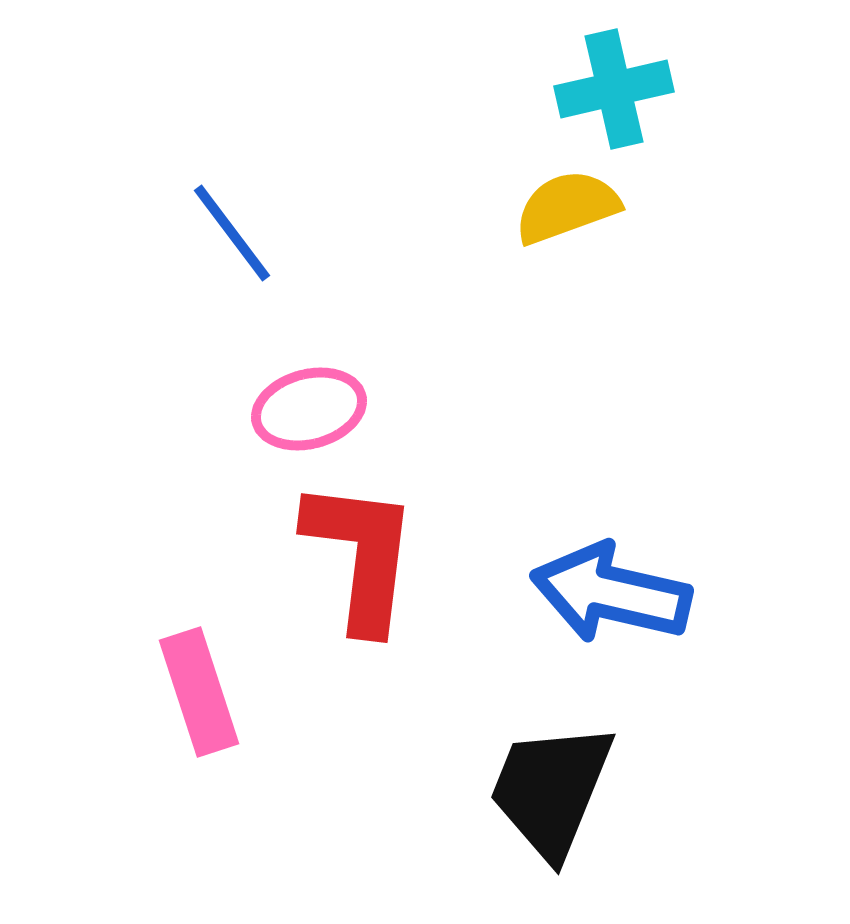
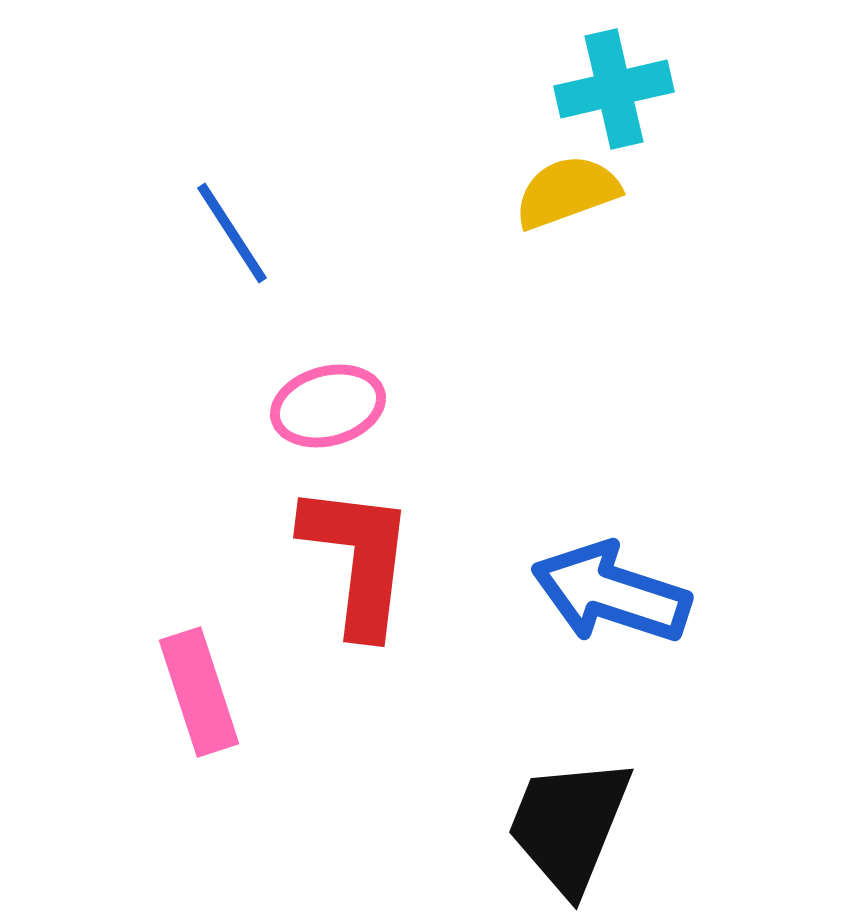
yellow semicircle: moved 15 px up
blue line: rotated 4 degrees clockwise
pink ellipse: moved 19 px right, 3 px up
red L-shape: moved 3 px left, 4 px down
blue arrow: rotated 5 degrees clockwise
black trapezoid: moved 18 px right, 35 px down
